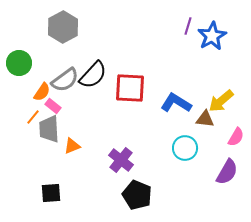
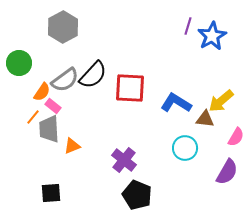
purple cross: moved 3 px right
